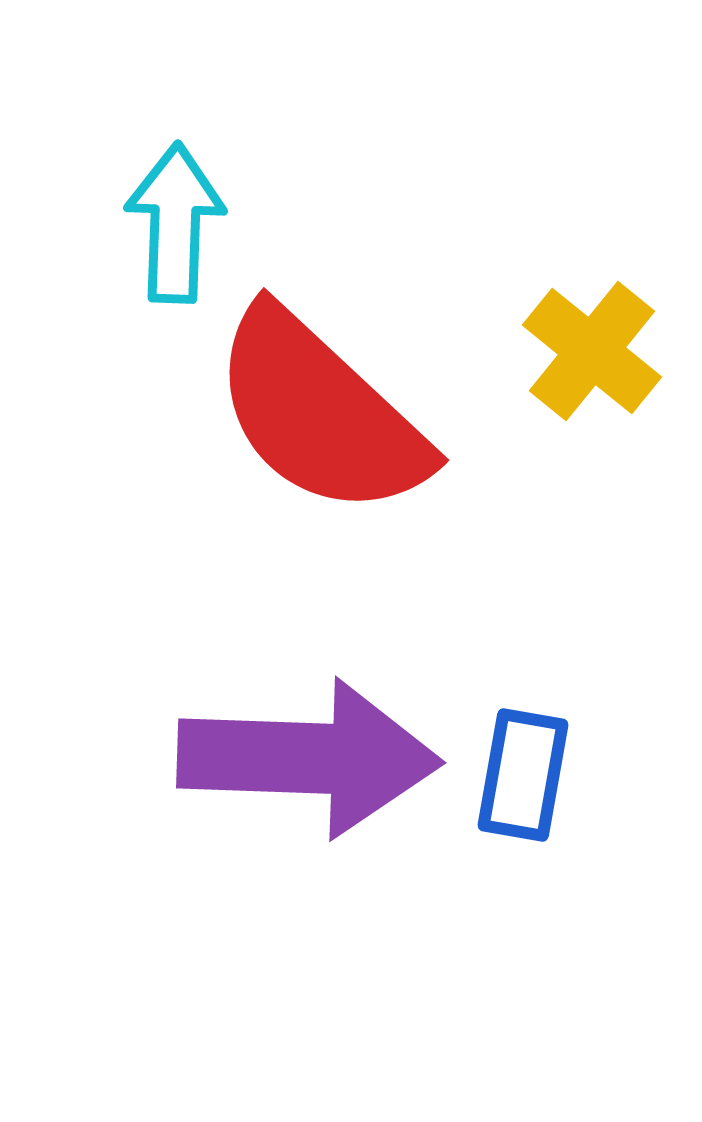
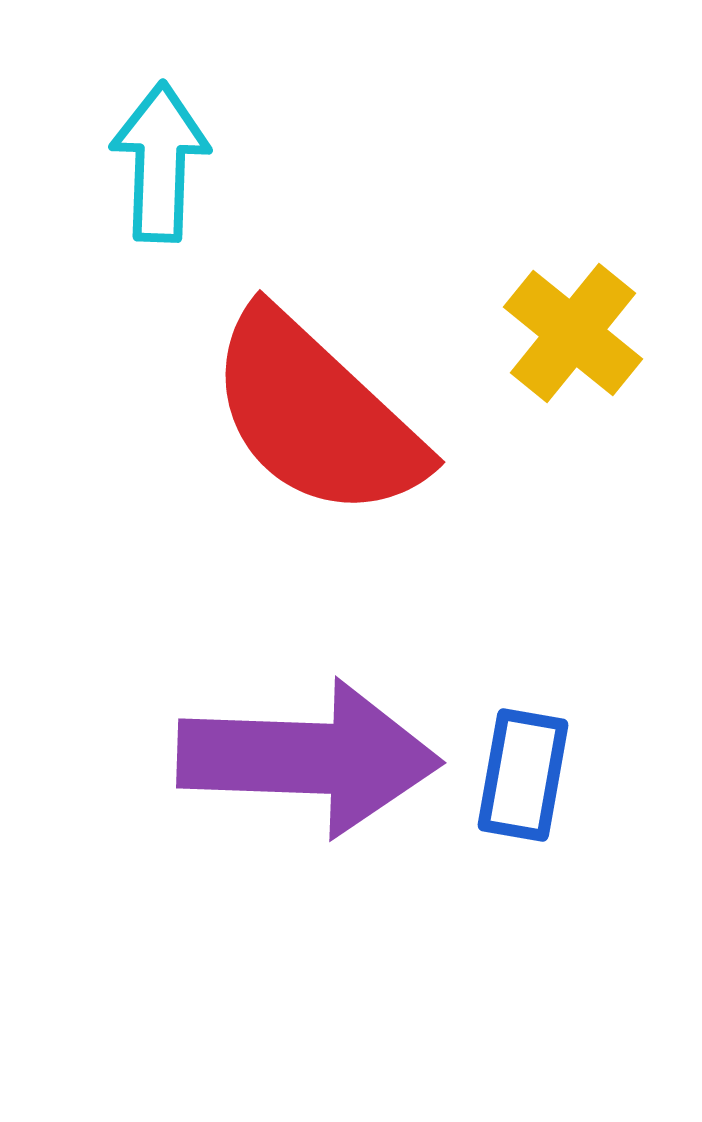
cyan arrow: moved 15 px left, 61 px up
yellow cross: moved 19 px left, 18 px up
red semicircle: moved 4 px left, 2 px down
